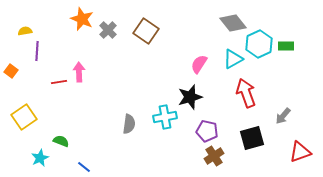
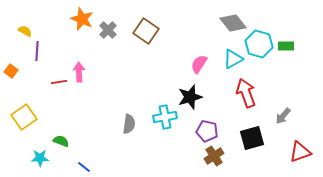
yellow semicircle: rotated 40 degrees clockwise
cyan hexagon: rotated 20 degrees counterclockwise
cyan star: rotated 24 degrees clockwise
